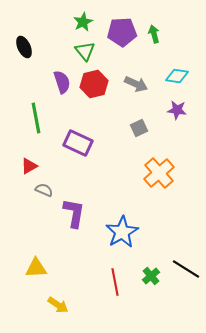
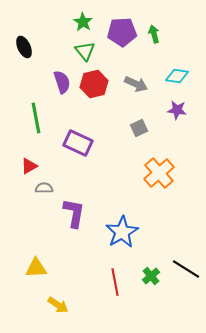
green star: rotated 12 degrees counterclockwise
gray semicircle: moved 2 px up; rotated 24 degrees counterclockwise
